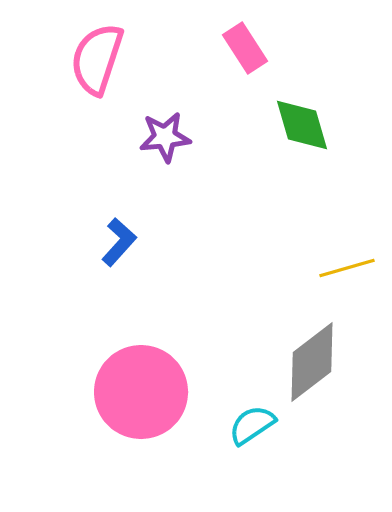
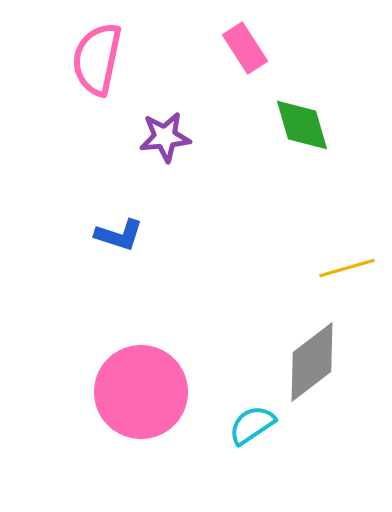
pink semicircle: rotated 6 degrees counterclockwise
blue L-shape: moved 7 px up; rotated 66 degrees clockwise
